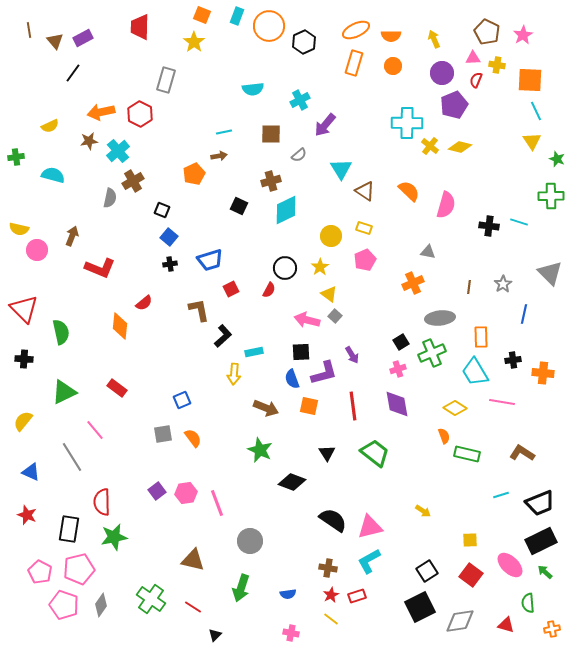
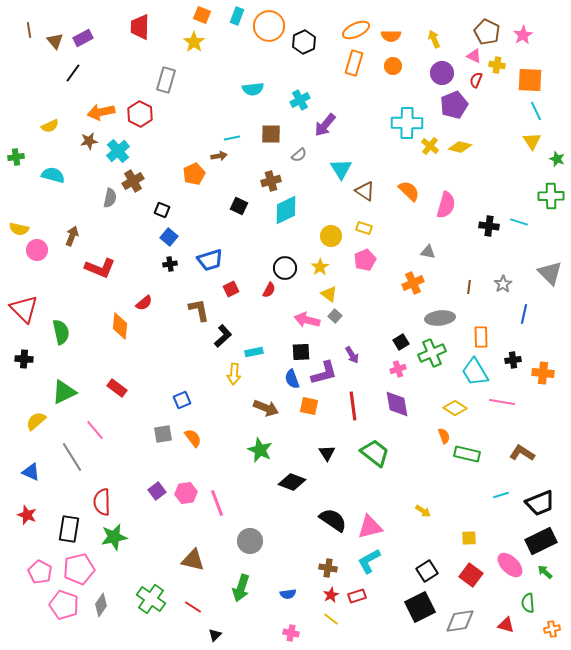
pink triangle at (473, 58): moved 1 px right, 2 px up; rotated 28 degrees clockwise
cyan line at (224, 132): moved 8 px right, 6 px down
yellow semicircle at (23, 421): moved 13 px right; rotated 10 degrees clockwise
yellow square at (470, 540): moved 1 px left, 2 px up
